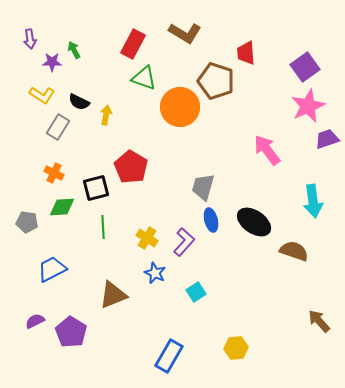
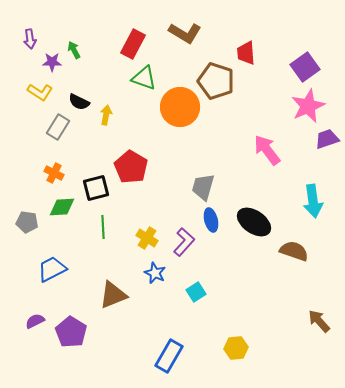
yellow L-shape: moved 2 px left, 3 px up
